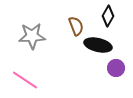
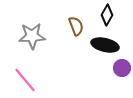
black diamond: moved 1 px left, 1 px up
black ellipse: moved 7 px right
purple circle: moved 6 px right
pink line: rotated 16 degrees clockwise
